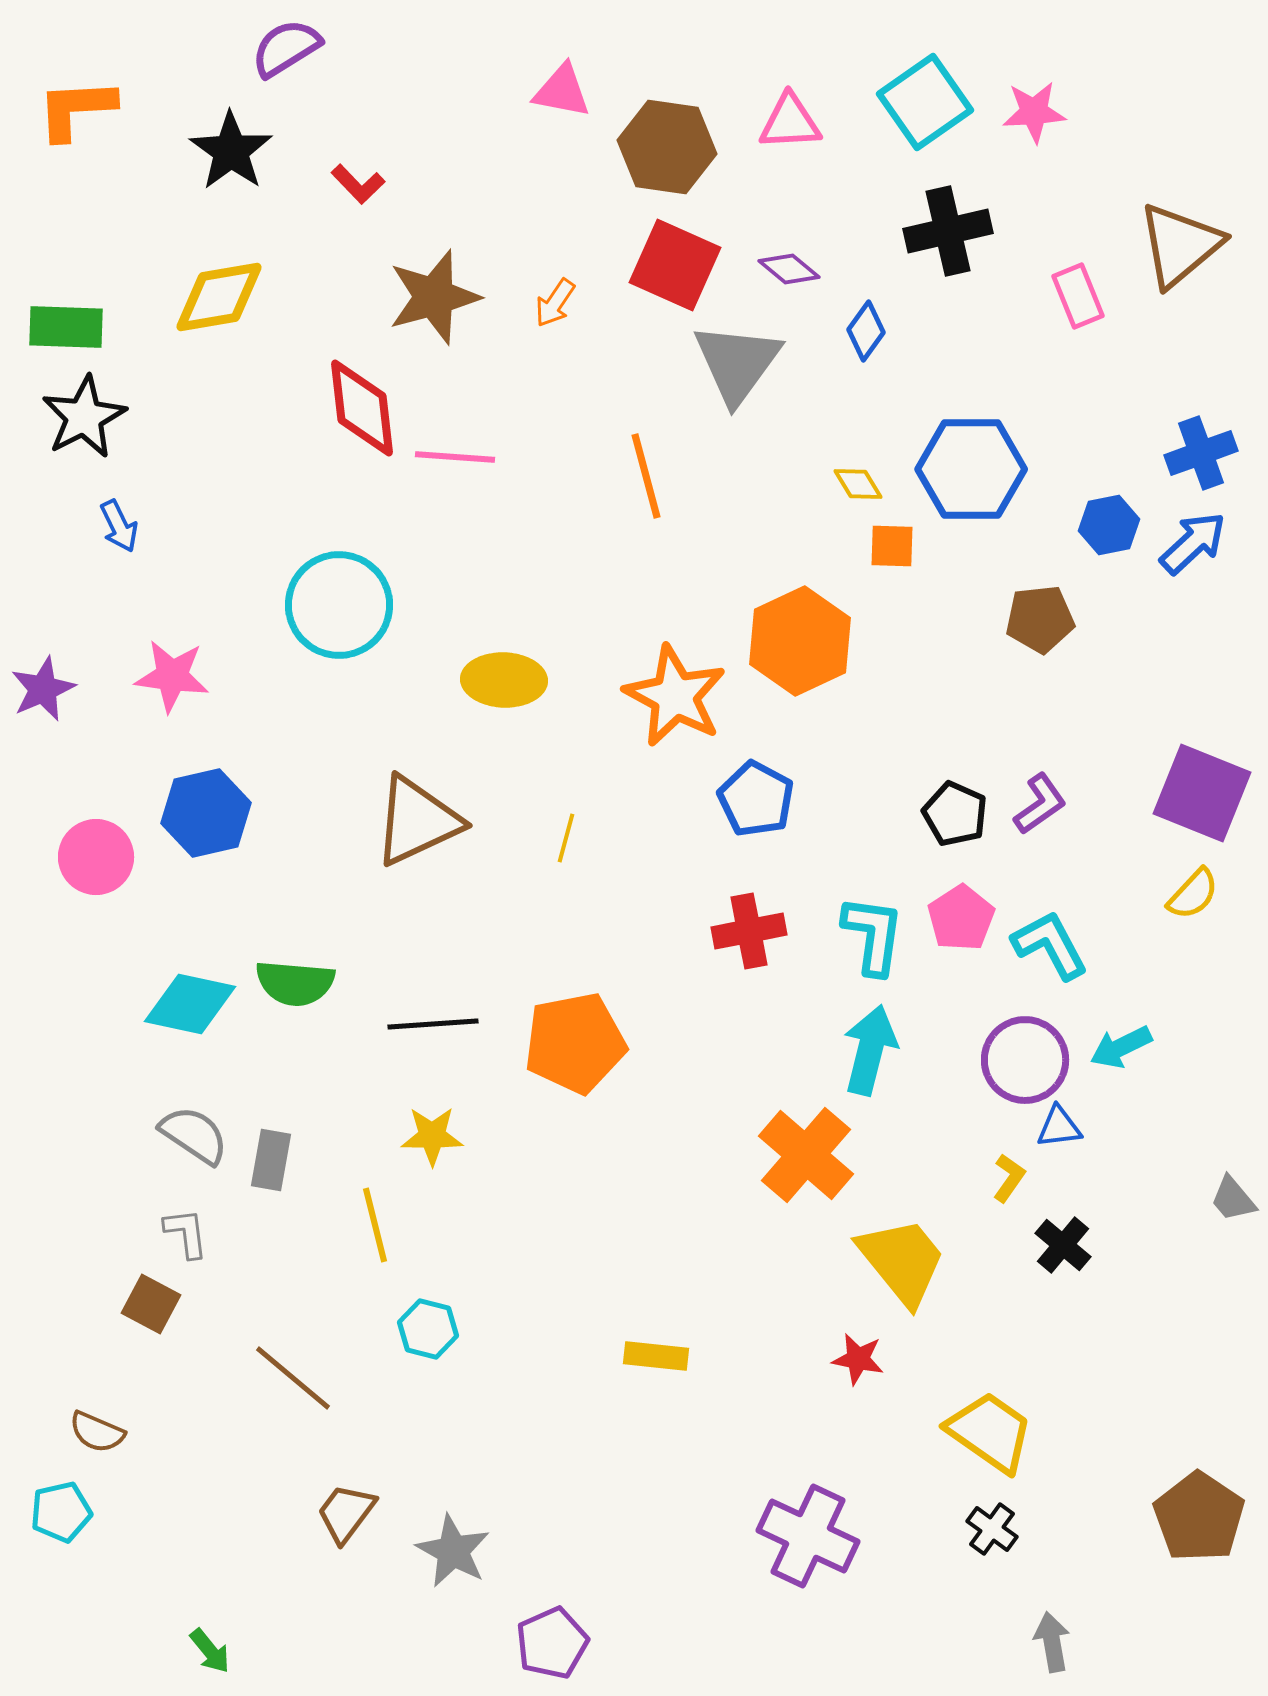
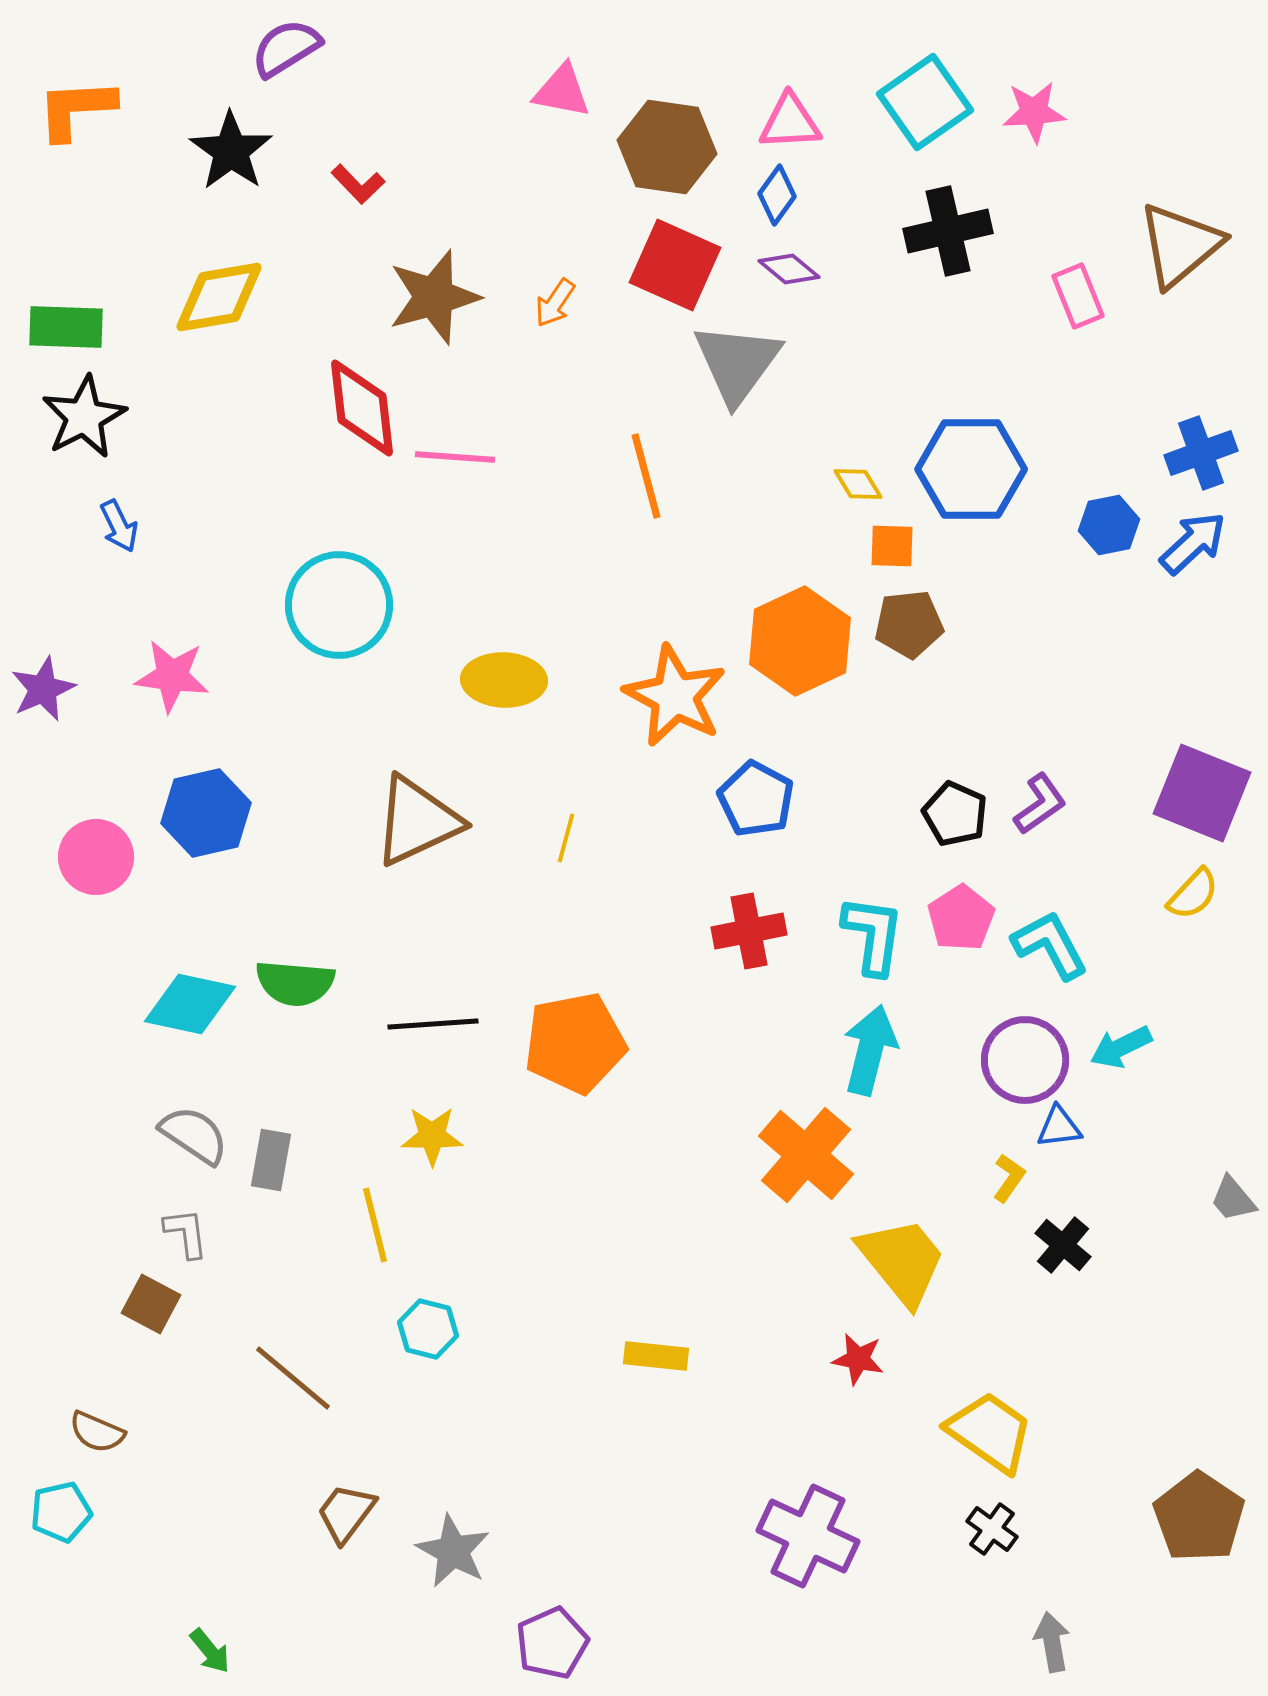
blue diamond at (866, 331): moved 89 px left, 136 px up
brown pentagon at (1040, 619): moved 131 px left, 5 px down
